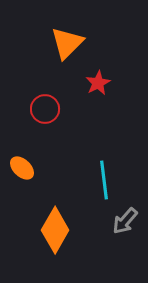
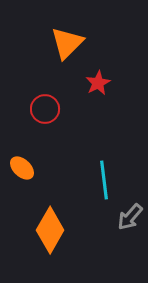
gray arrow: moved 5 px right, 4 px up
orange diamond: moved 5 px left
